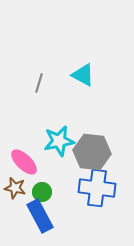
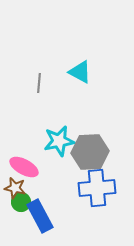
cyan triangle: moved 3 px left, 3 px up
gray line: rotated 12 degrees counterclockwise
gray hexagon: moved 2 px left; rotated 9 degrees counterclockwise
pink ellipse: moved 5 px down; rotated 16 degrees counterclockwise
blue cross: rotated 12 degrees counterclockwise
green circle: moved 21 px left, 10 px down
